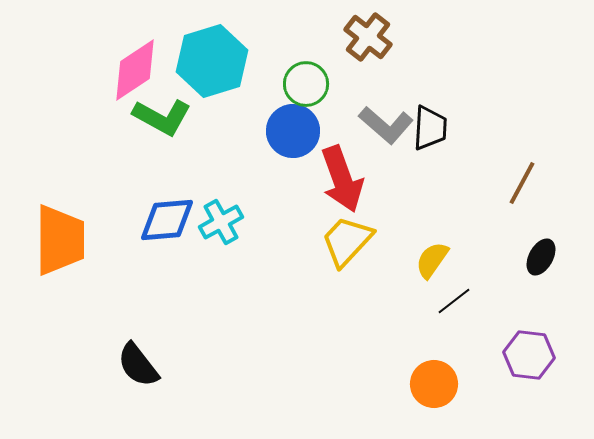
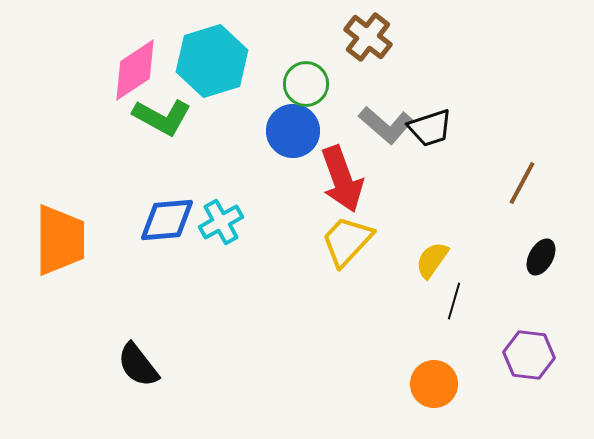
black trapezoid: rotated 69 degrees clockwise
black line: rotated 36 degrees counterclockwise
